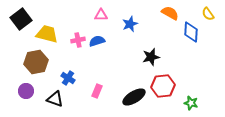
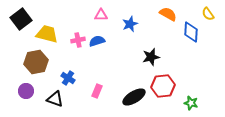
orange semicircle: moved 2 px left, 1 px down
